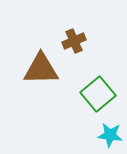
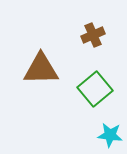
brown cross: moved 19 px right, 6 px up
green square: moved 3 px left, 5 px up
